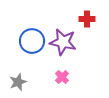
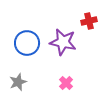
red cross: moved 2 px right, 2 px down; rotated 14 degrees counterclockwise
blue circle: moved 5 px left, 2 px down
pink cross: moved 4 px right, 6 px down
